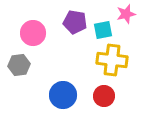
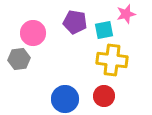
cyan square: moved 1 px right
gray hexagon: moved 6 px up
blue circle: moved 2 px right, 4 px down
